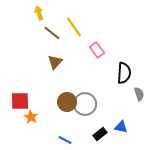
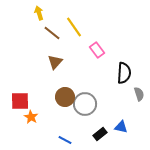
brown circle: moved 2 px left, 5 px up
